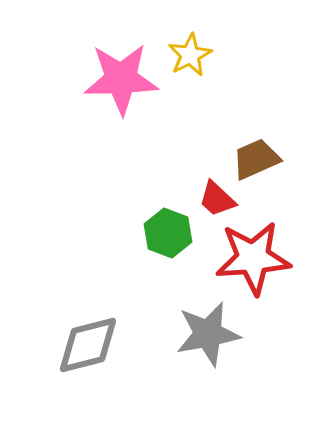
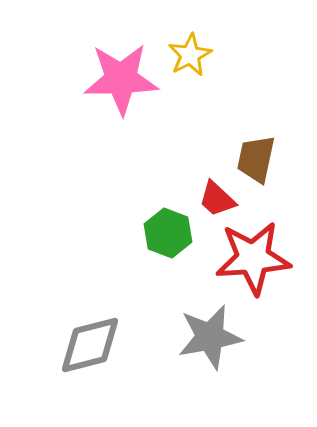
brown trapezoid: rotated 54 degrees counterclockwise
gray star: moved 2 px right, 3 px down
gray diamond: moved 2 px right
